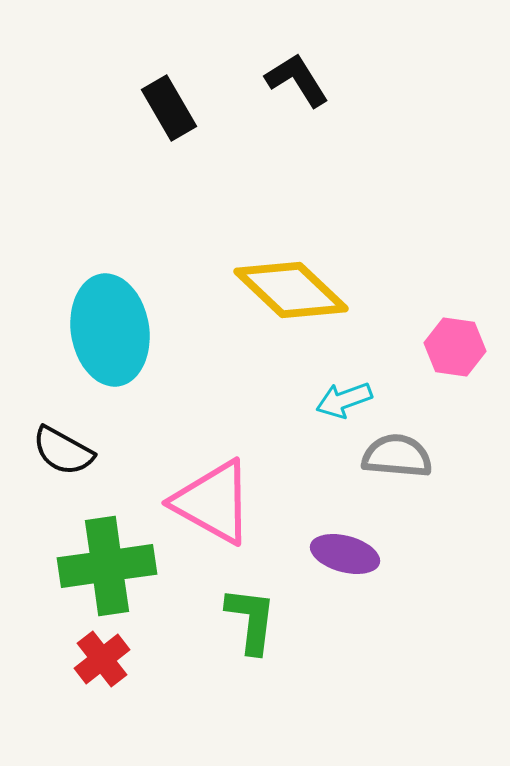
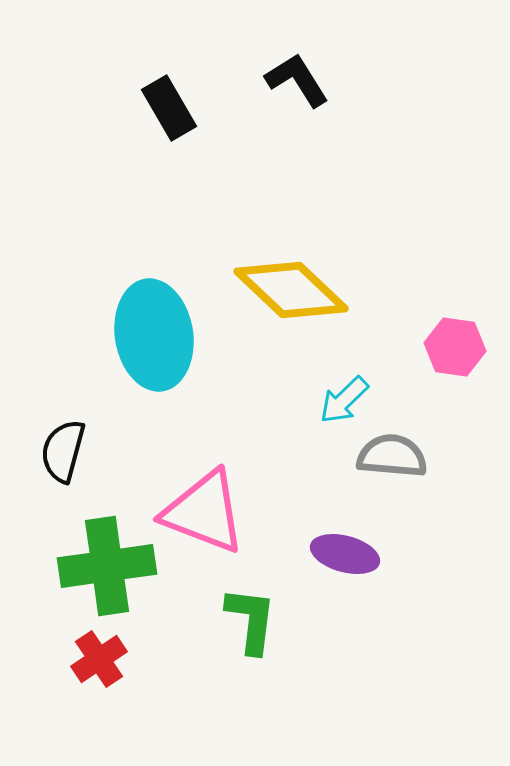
cyan ellipse: moved 44 px right, 5 px down
cyan arrow: rotated 24 degrees counterclockwise
black semicircle: rotated 76 degrees clockwise
gray semicircle: moved 5 px left
pink triangle: moved 9 px left, 10 px down; rotated 8 degrees counterclockwise
red cross: moved 3 px left; rotated 4 degrees clockwise
